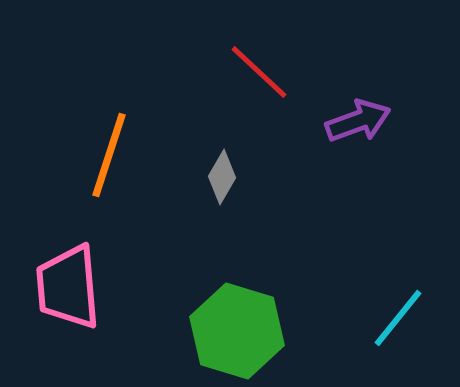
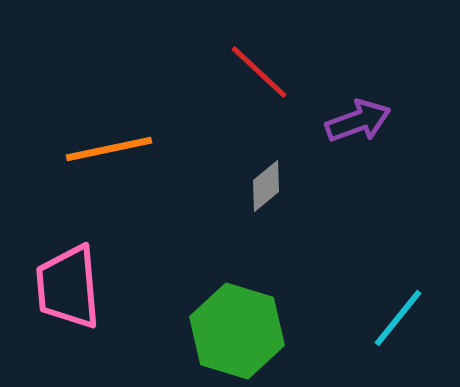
orange line: moved 6 px up; rotated 60 degrees clockwise
gray diamond: moved 44 px right, 9 px down; rotated 20 degrees clockwise
